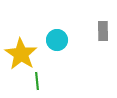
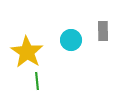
cyan circle: moved 14 px right
yellow star: moved 6 px right, 2 px up
